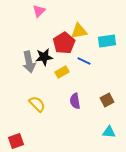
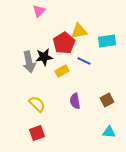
yellow rectangle: moved 1 px up
red square: moved 21 px right, 8 px up
